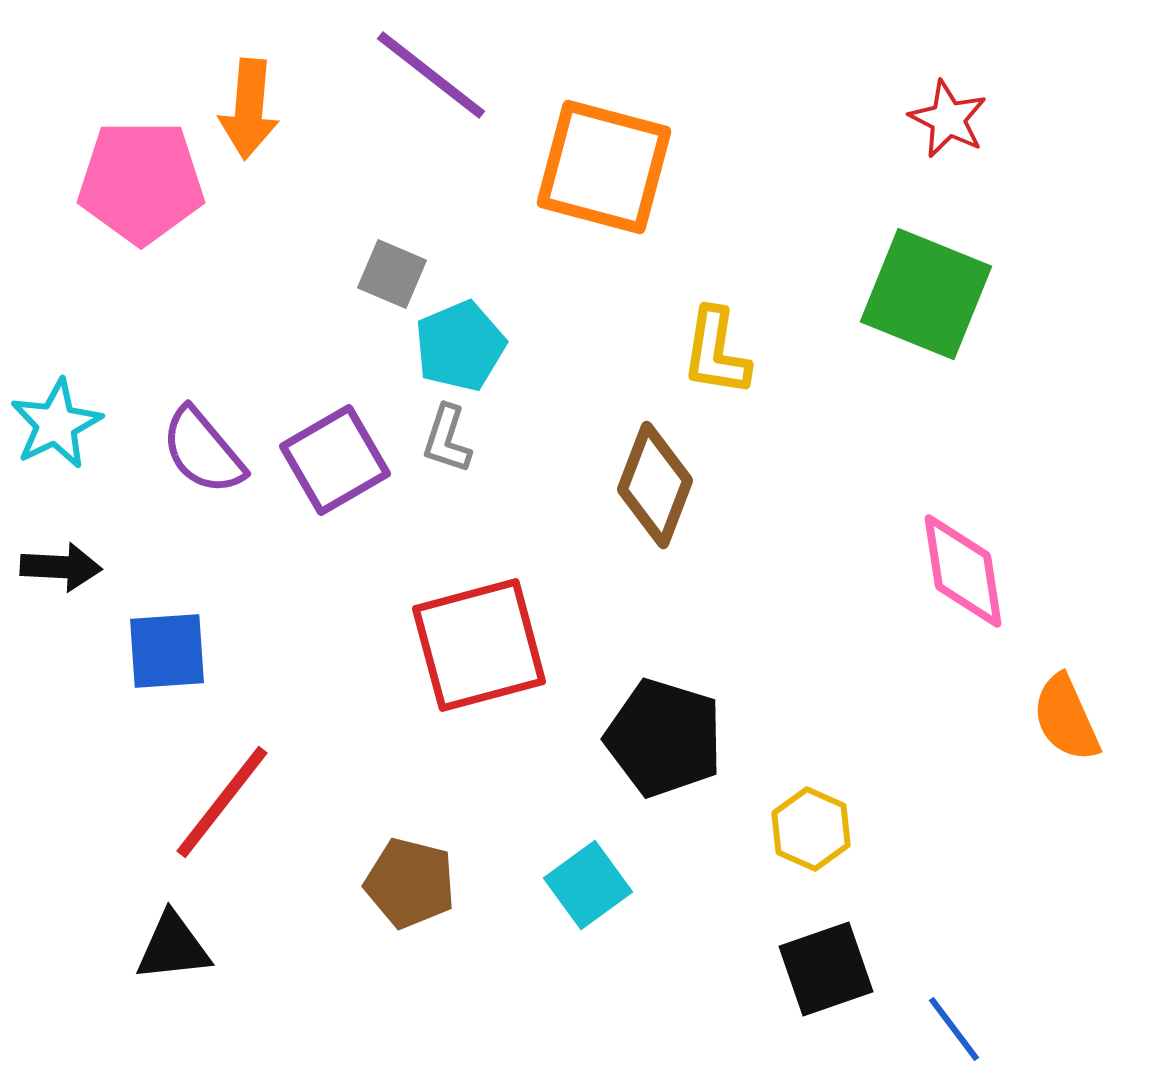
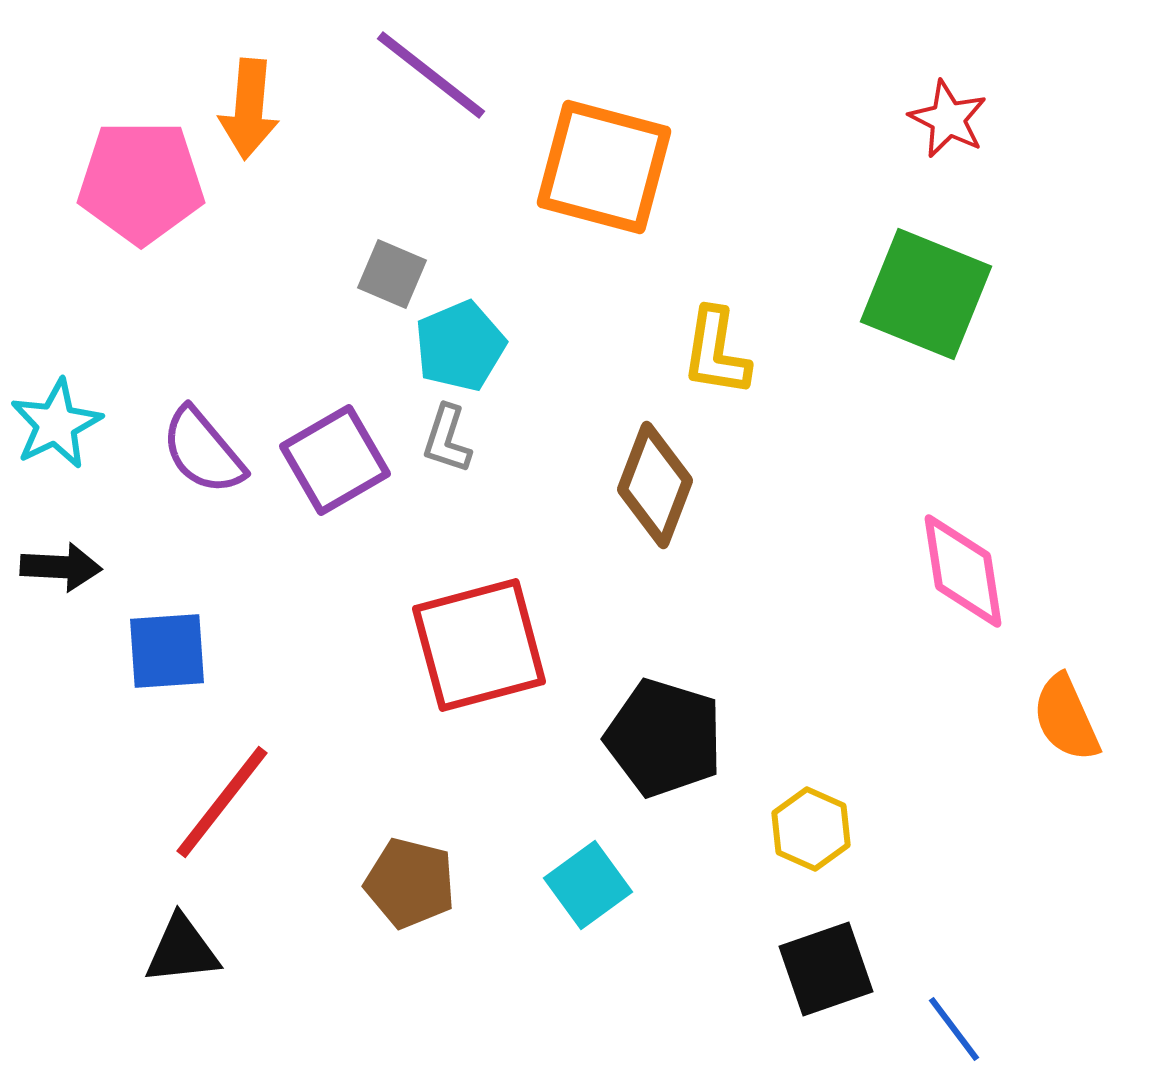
black triangle: moved 9 px right, 3 px down
